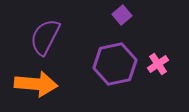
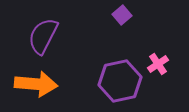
purple semicircle: moved 2 px left, 1 px up
purple hexagon: moved 5 px right, 17 px down
